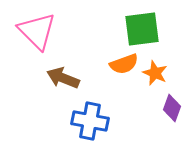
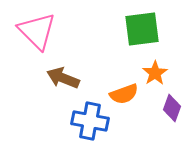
orange semicircle: moved 30 px down
orange star: rotated 15 degrees clockwise
